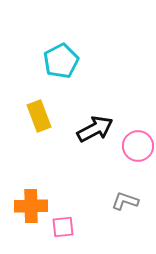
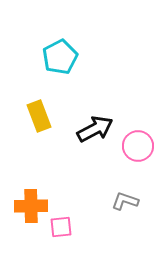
cyan pentagon: moved 1 px left, 4 px up
pink square: moved 2 px left
